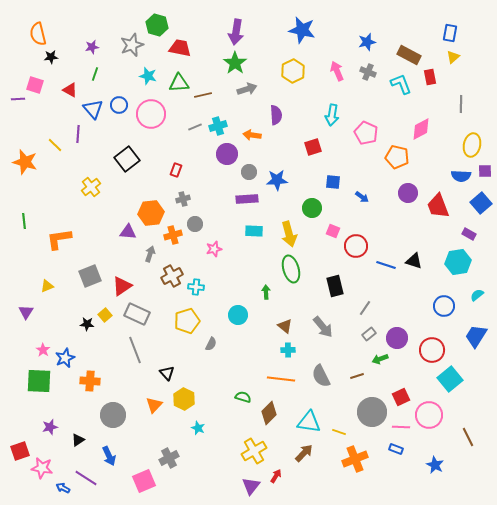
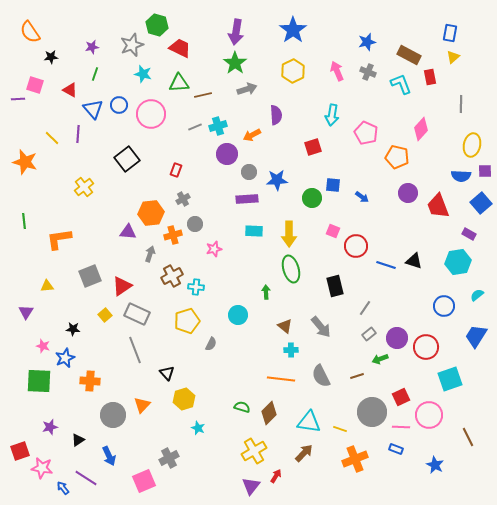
blue star at (302, 30): moved 9 px left; rotated 24 degrees clockwise
orange semicircle at (38, 34): moved 8 px left, 2 px up; rotated 20 degrees counterclockwise
red trapezoid at (180, 48): rotated 15 degrees clockwise
cyan star at (148, 76): moved 5 px left, 2 px up
pink diamond at (421, 129): rotated 20 degrees counterclockwise
orange arrow at (252, 135): rotated 36 degrees counterclockwise
yellow line at (55, 145): moved 3 px left, 7 px up
blue square at (333, 182): moved 3 px down
yellow cross at (91, 187): moved 7 px left
gray cross at (183, 199): rotated 16 degrees counterclockwise
green circle at (312, 208): moved 10 px up
yellow arrow at (289, 234): rotated 15 degrees clockwise
yellow triangle at (47, 286): rotated 16 degrees clockwise
black star at (87, 324): moved 14 px left, 5 px down
gray arrow at (323, 327): moved 2 px left
pink star at (43, 350): moved 4 px up; rotated 16 degrees counterclockwise
cyan cross at (288, 350): moved 3 px right
red circle at (432, 350): moved 6 px left, 3 px up
cyan square at (450, 379): rotated 20 degrees clockwise
green semicircle at (243, 397): moved 1 px left, 10 px down
yellow hexagon at (184, 399): rotated 15 degrees clockwise
orange triangle at (154, 405): moved 12 px left
yellow line at (339, 432): moved 1 px right, 3 px up
blue arrow at (63, 488): rotated 24 degrees clockwise
